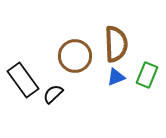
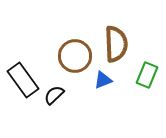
blue triangle: moved 13 px left, 3 px down
black semicircle: moved 1 px right, 1 px down
